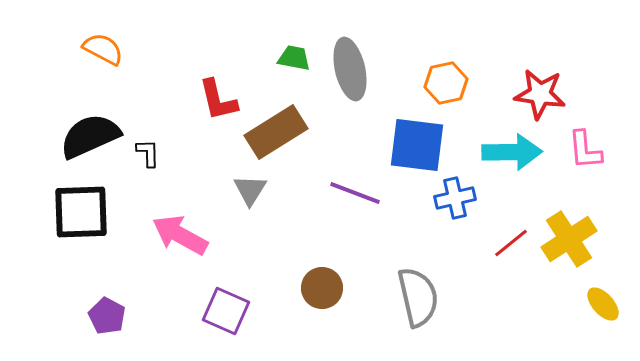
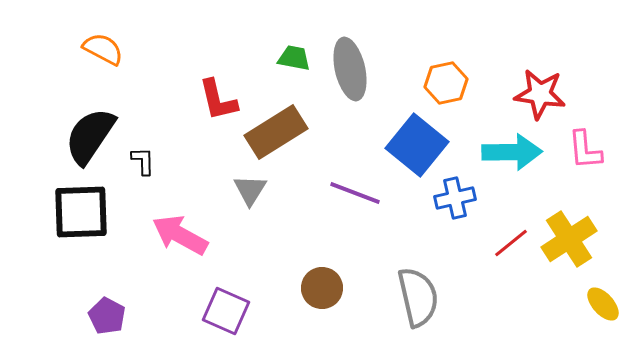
black semicircle: rotated 32 degrees counterclockwise
blue square: rotated 32 degrees clockwise
black L-shape: moved 5 px left, 8 px down
